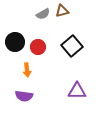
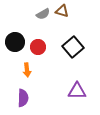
brown triangle: rotated 32 degrees clockwise
black square: moved 1 px right, 1 px down
purple semicircle: moved 1 px left, 2 px down; rotated 96 degrees counterclockwise
